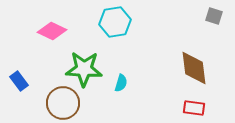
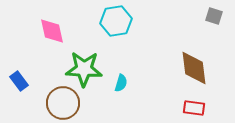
cyan hexagon: moved 1 px right, 1 px up
pink diamond: rotated 52 degrees clockwise
